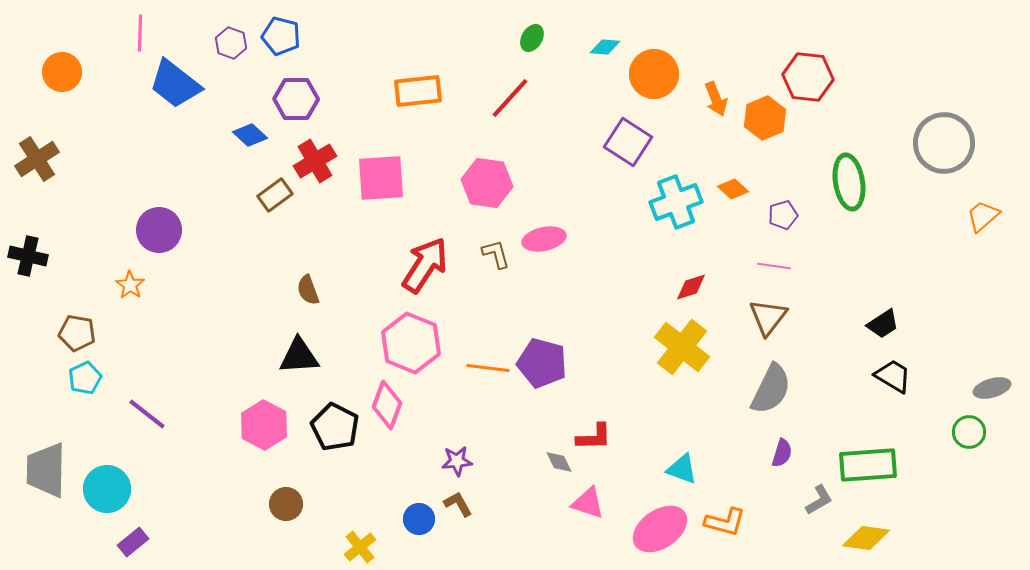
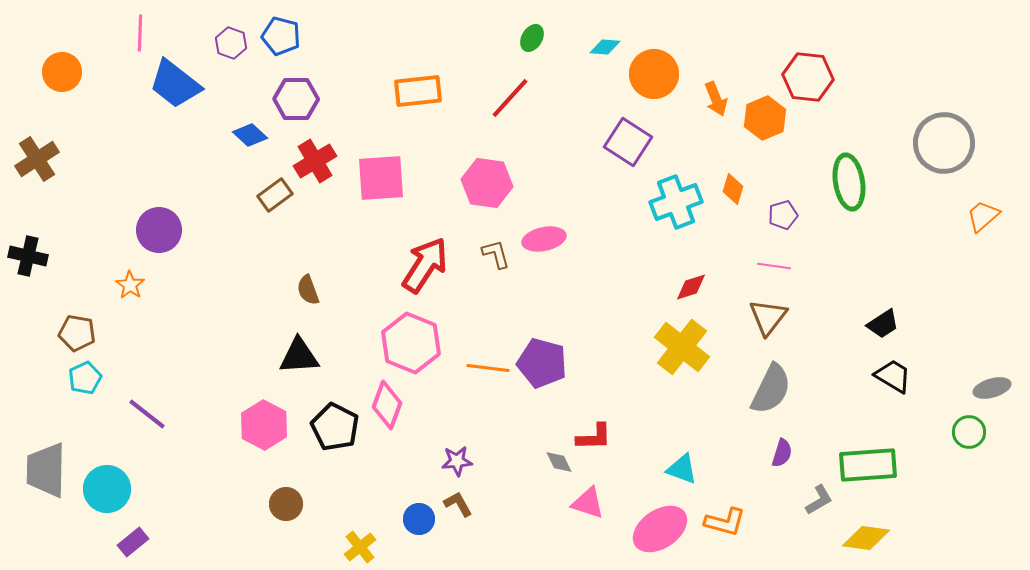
orange diamond at (733, 189): rotated 64 degrees clockwise
